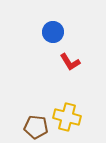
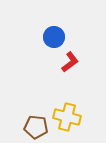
blue circle: moved 1 px right, 5 px down
red L-shape: rotated 95 degrees counterclockwise
